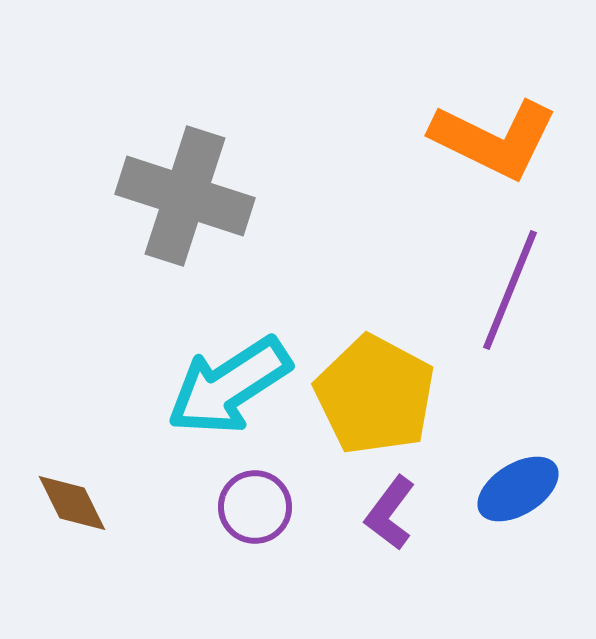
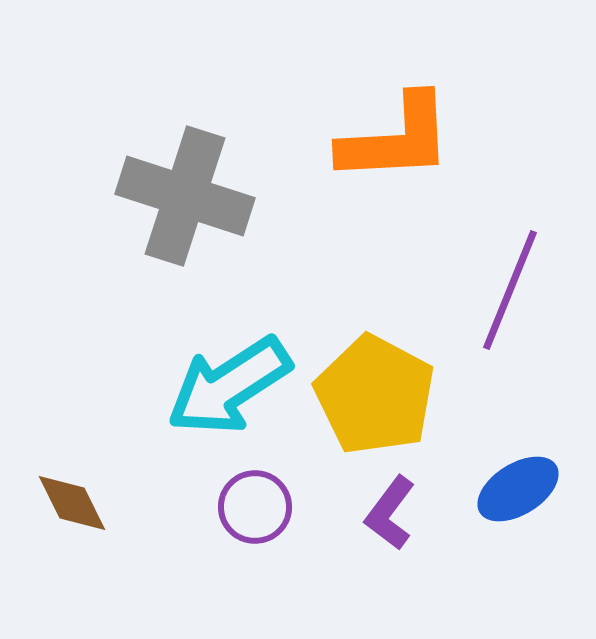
orange L-shape: moved 98 px left; rotated 29 degrees counterclockwise
